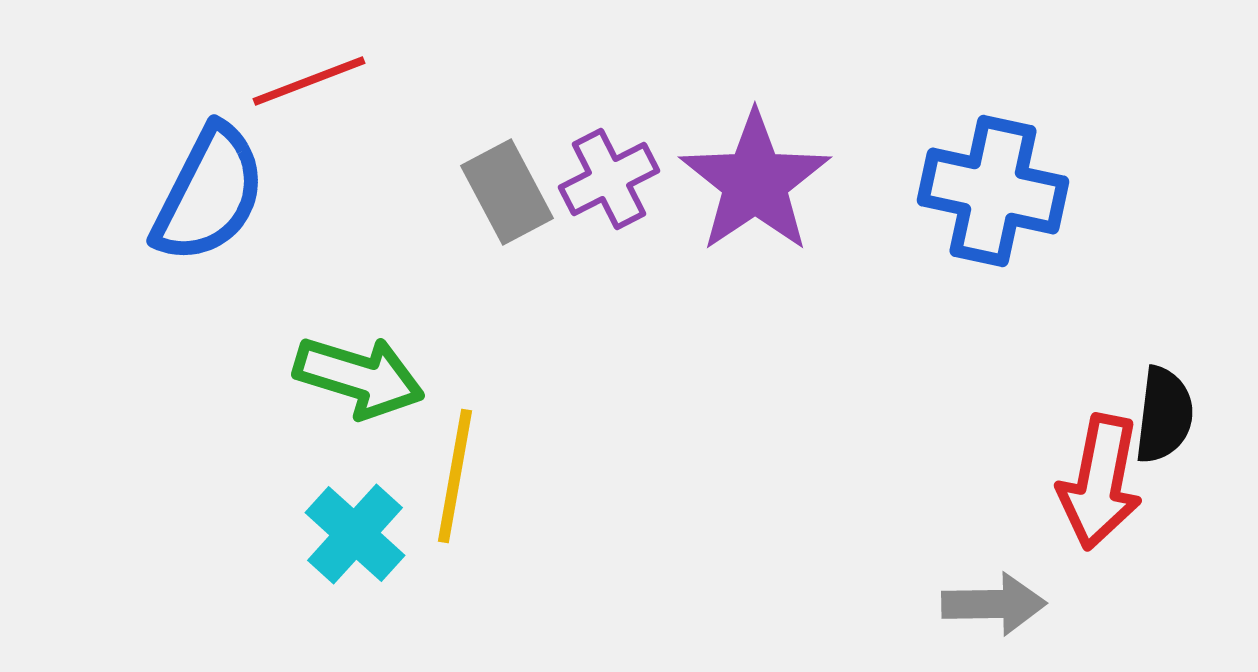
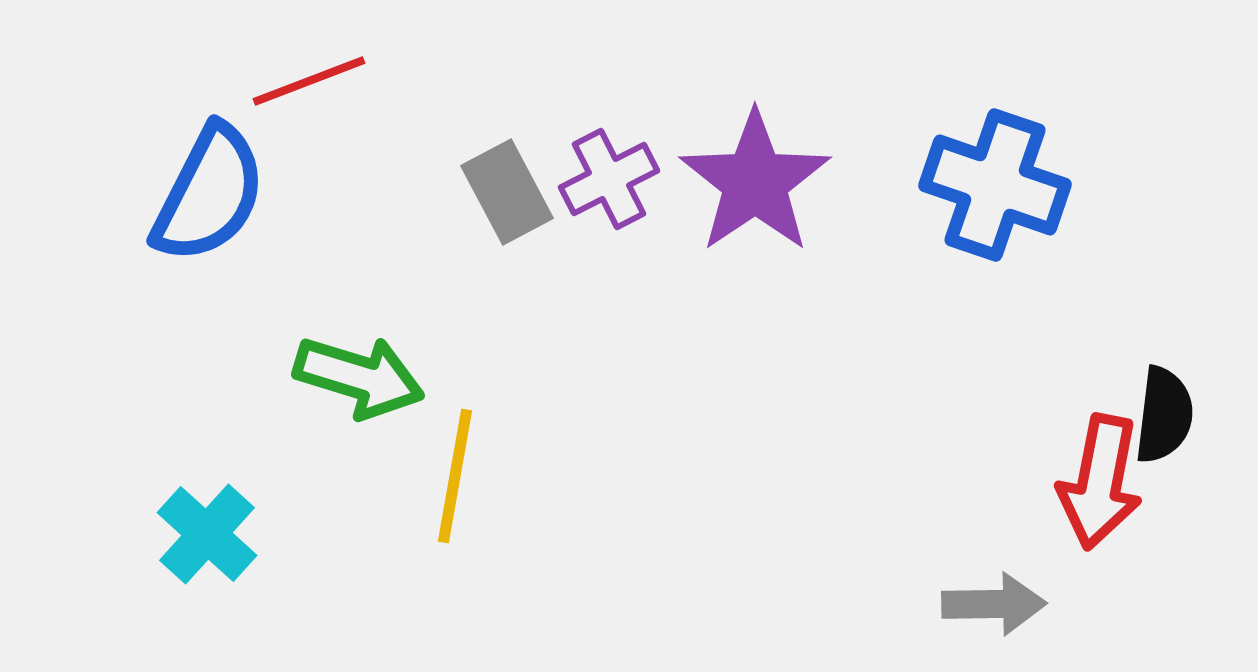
blue cross: moved 2 px right, 6 px up; rotated 7 degrees clockwise
cyan cross: moved 148 px left
